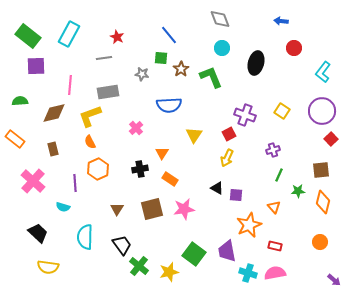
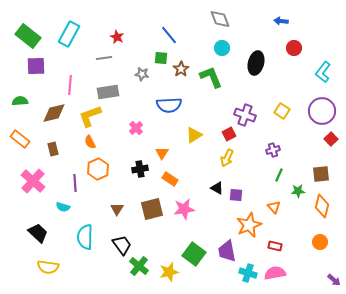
yellow triangle at (194, 135): rotated 24 degrees clockwise
orange rectangle at (15, 139): moved 5 px right
brown square at (321, 170): moved 4 px down
orange diamond at (323, 202): moved 1 px left, 4 px down
